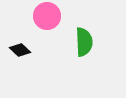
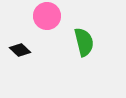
green semicircle: rotated 12 degrees counterclockwise
